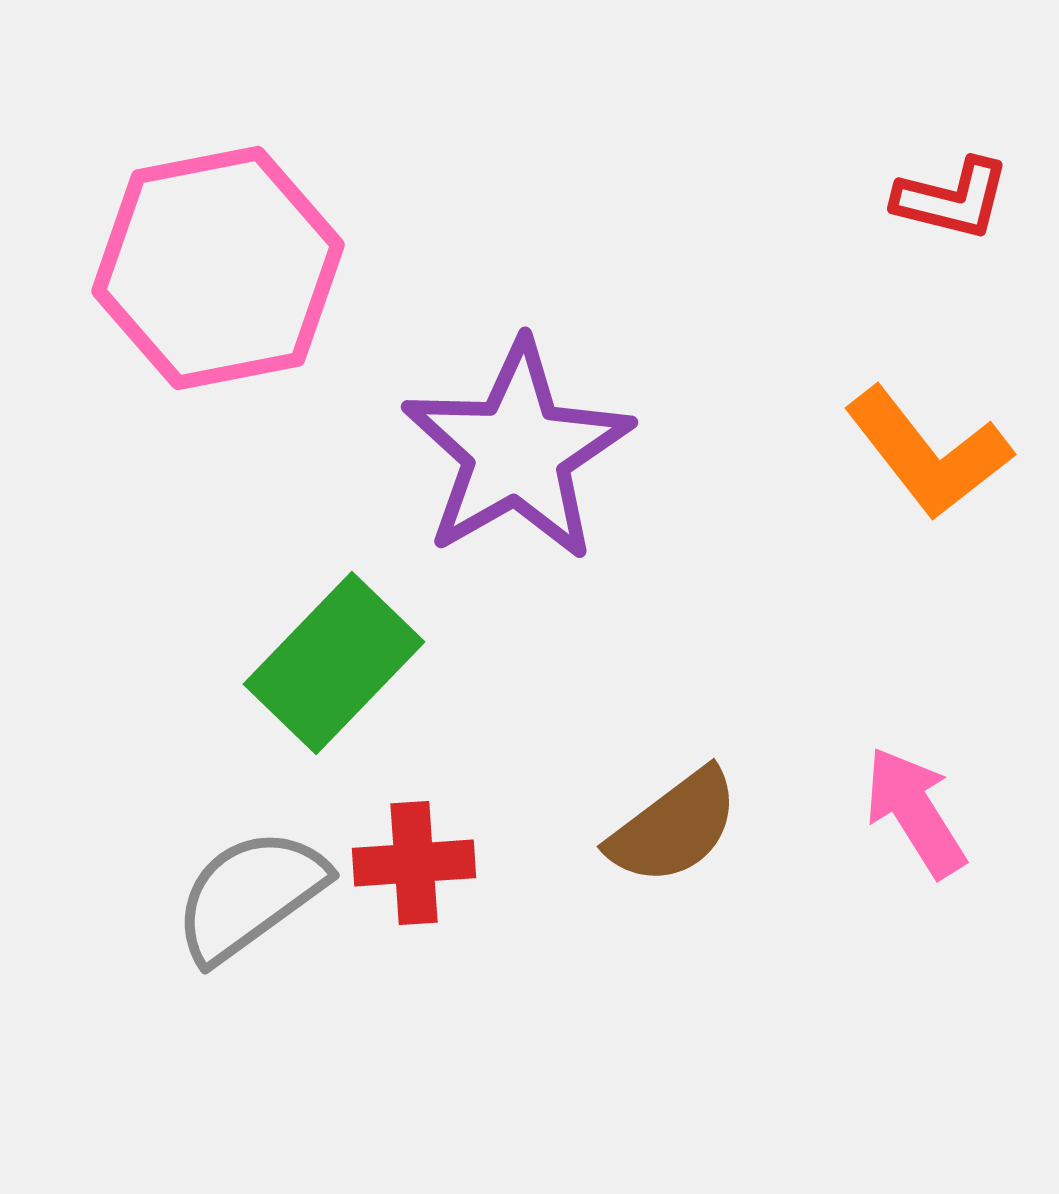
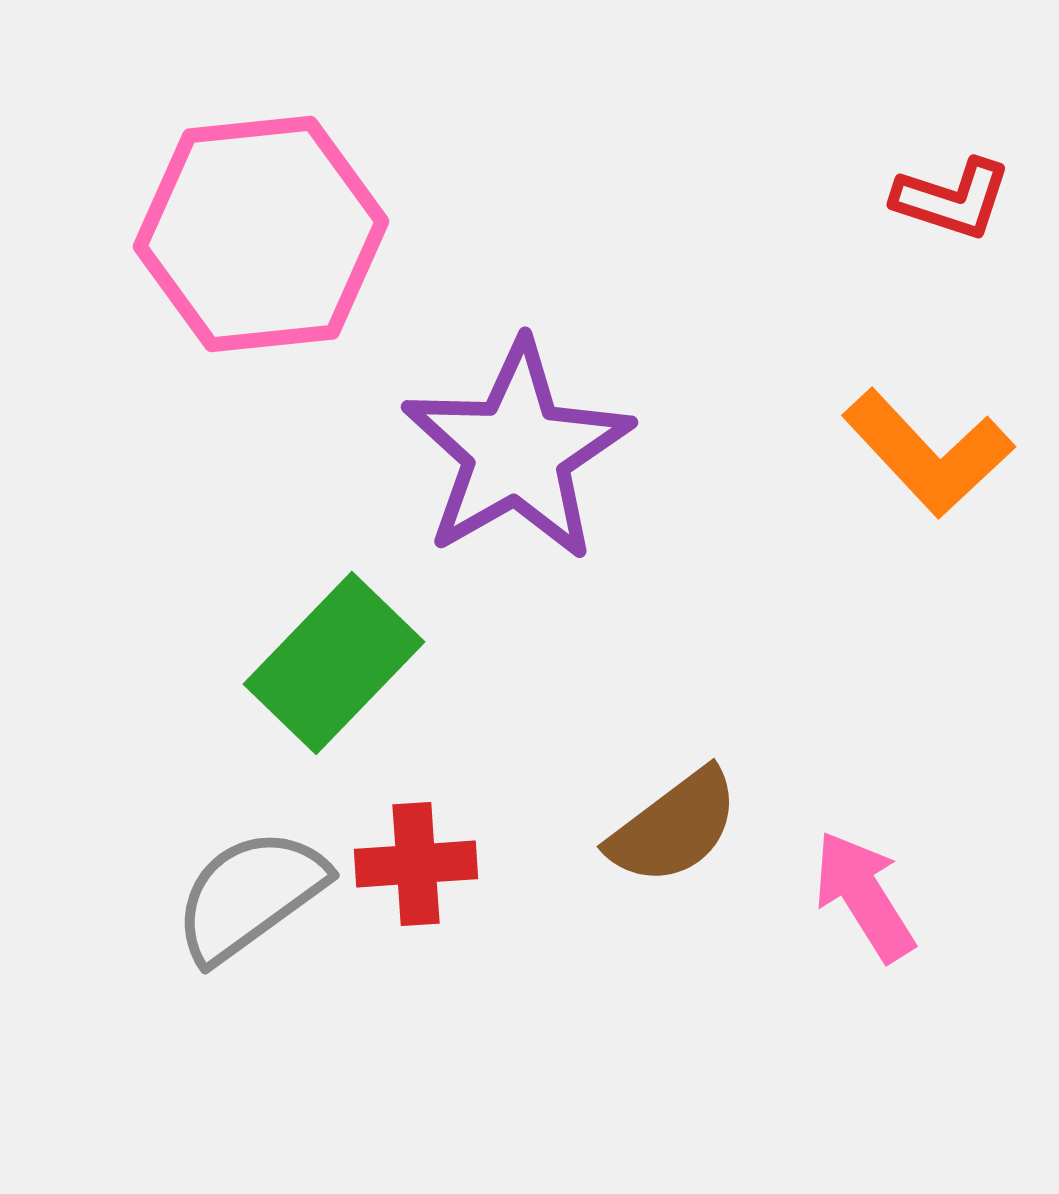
red L-shape: rotated 4 degrees clockwise
pink hexagon: moved 43 px right, 34 px up; rotated 5 degrees clockwise
orange L-shape: rotated 5 degrees counterclockwise
pink arrow: moved 51 px left, 84 px down
red cross: moved 2 px right, 1 px down
